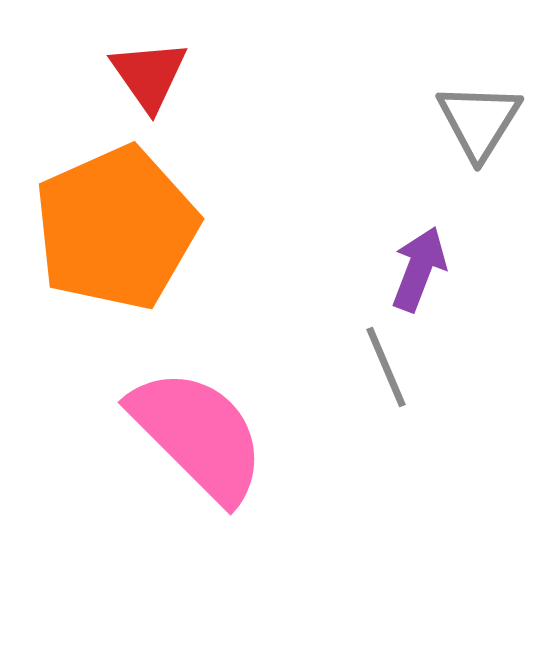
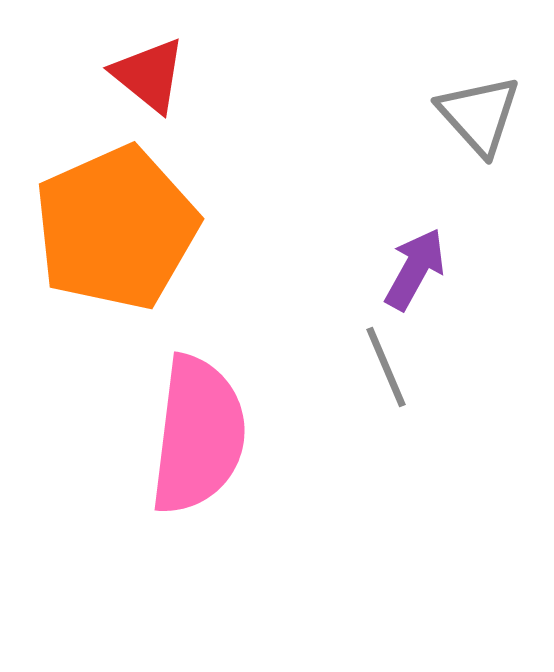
red triangle: rotated 16 degrees counterclockwise
gray triangle: moved 6 px up; rotated 14 degrees counterclockwise
purple arrow: moved 4 px left; rotated 8 degrees clockwise
pink semicircle: rotated 52 degrees clockwise
